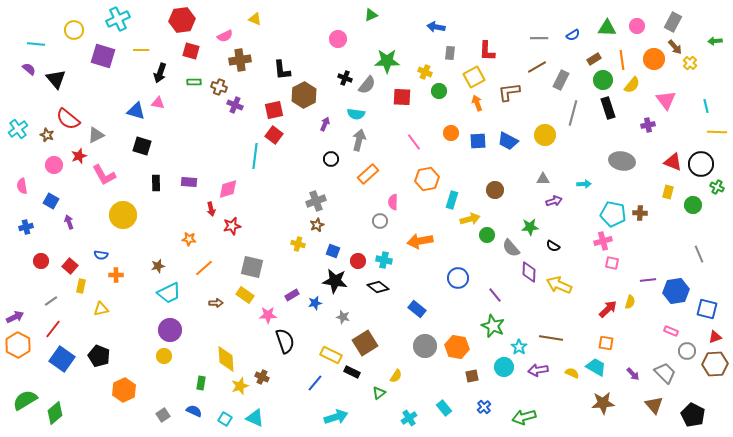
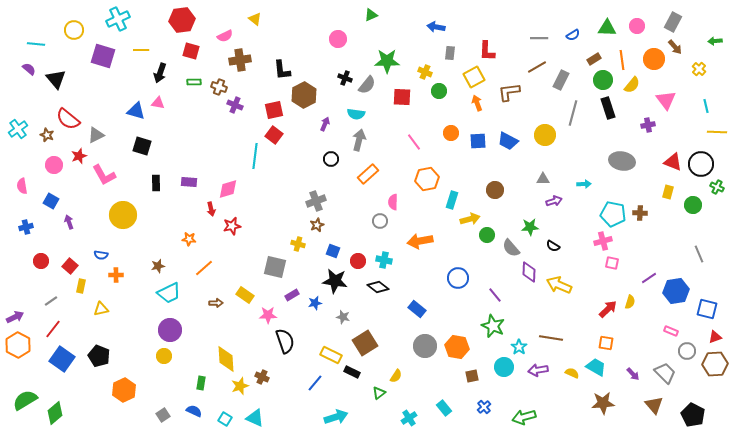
yellow triangle at (255, 19): rotated 16 degrees clockwise
yellow cross at (690, 63): moved 9 px right, 6 px down
gray square at (252, 267): moved 23 px right
purple line at (648, 280): moved 1 px right, 2 px up; rotated 28 degrees counterclockwise
